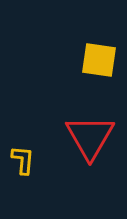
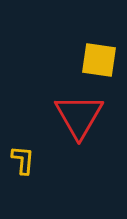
red triangle: moved 11 px left, 21 px up
